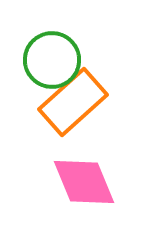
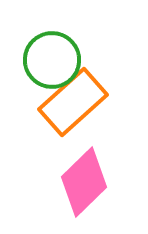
pink diamond: rotated 68 degrees clockwise
